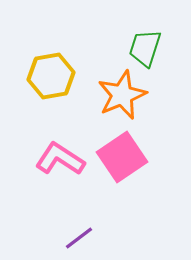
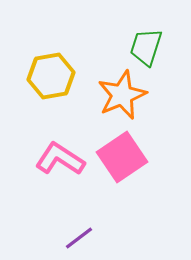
green trapezoid: moved 1 px right, 1 px up
